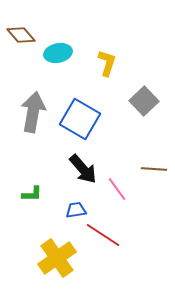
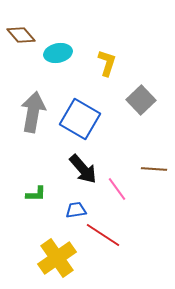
gray square: moved 3 px left, 1 px up
green L-shape: moved 4 px right
